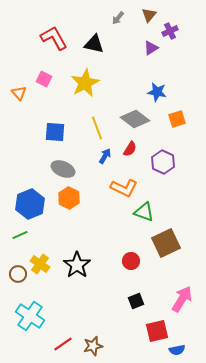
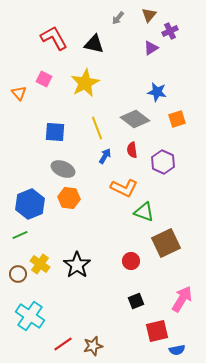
red semicircle: moved 2 px right, 1 px down; rotated 140 degrees clockwise
orange hexagon: rotated 20 degrees counterclockwise
